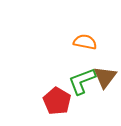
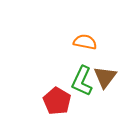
green L-shape: rotated 44 degrees counterclockwise
